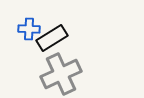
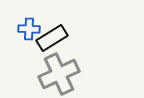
gray cross: moved 2 px left
